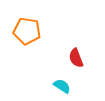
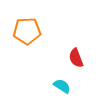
orange pentagon: rotated 12 degrees counterclockwise
